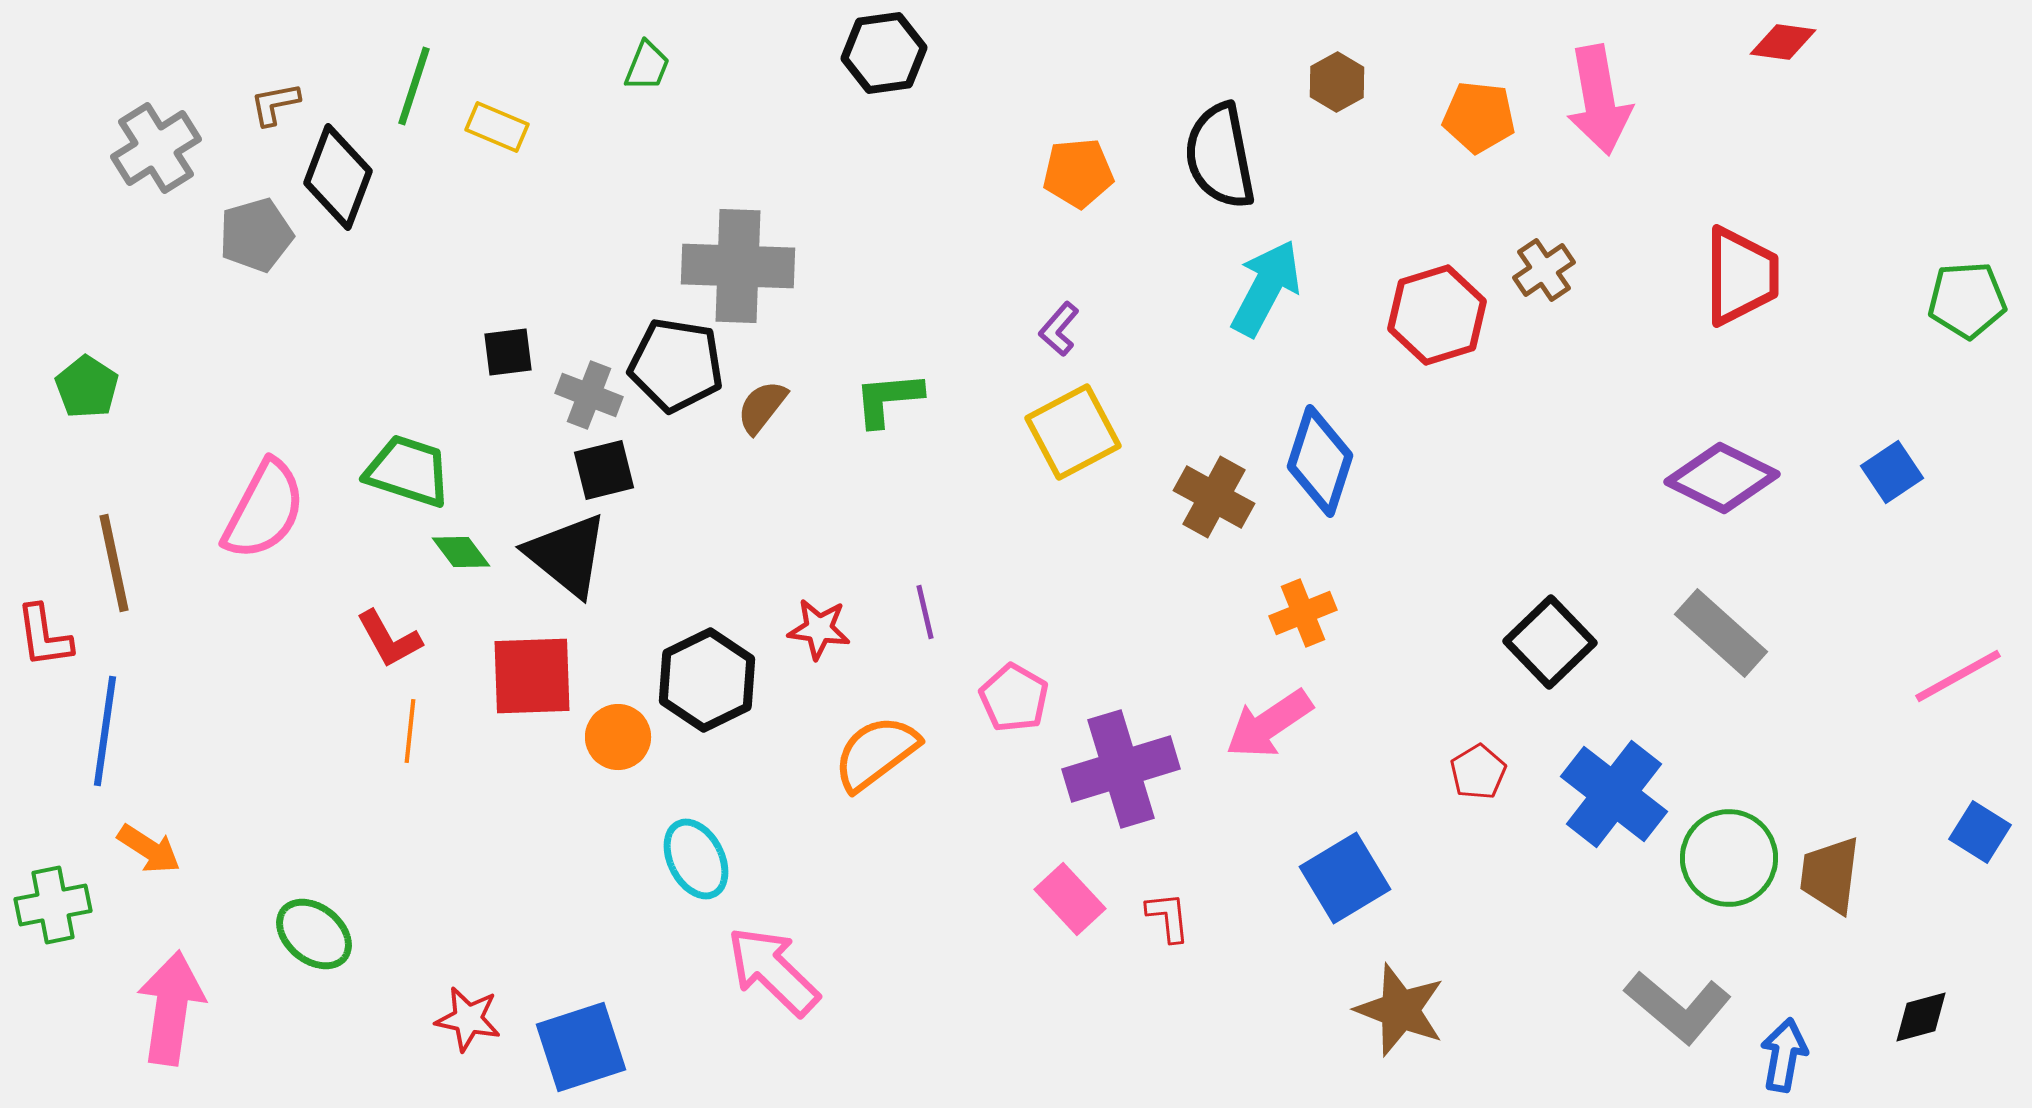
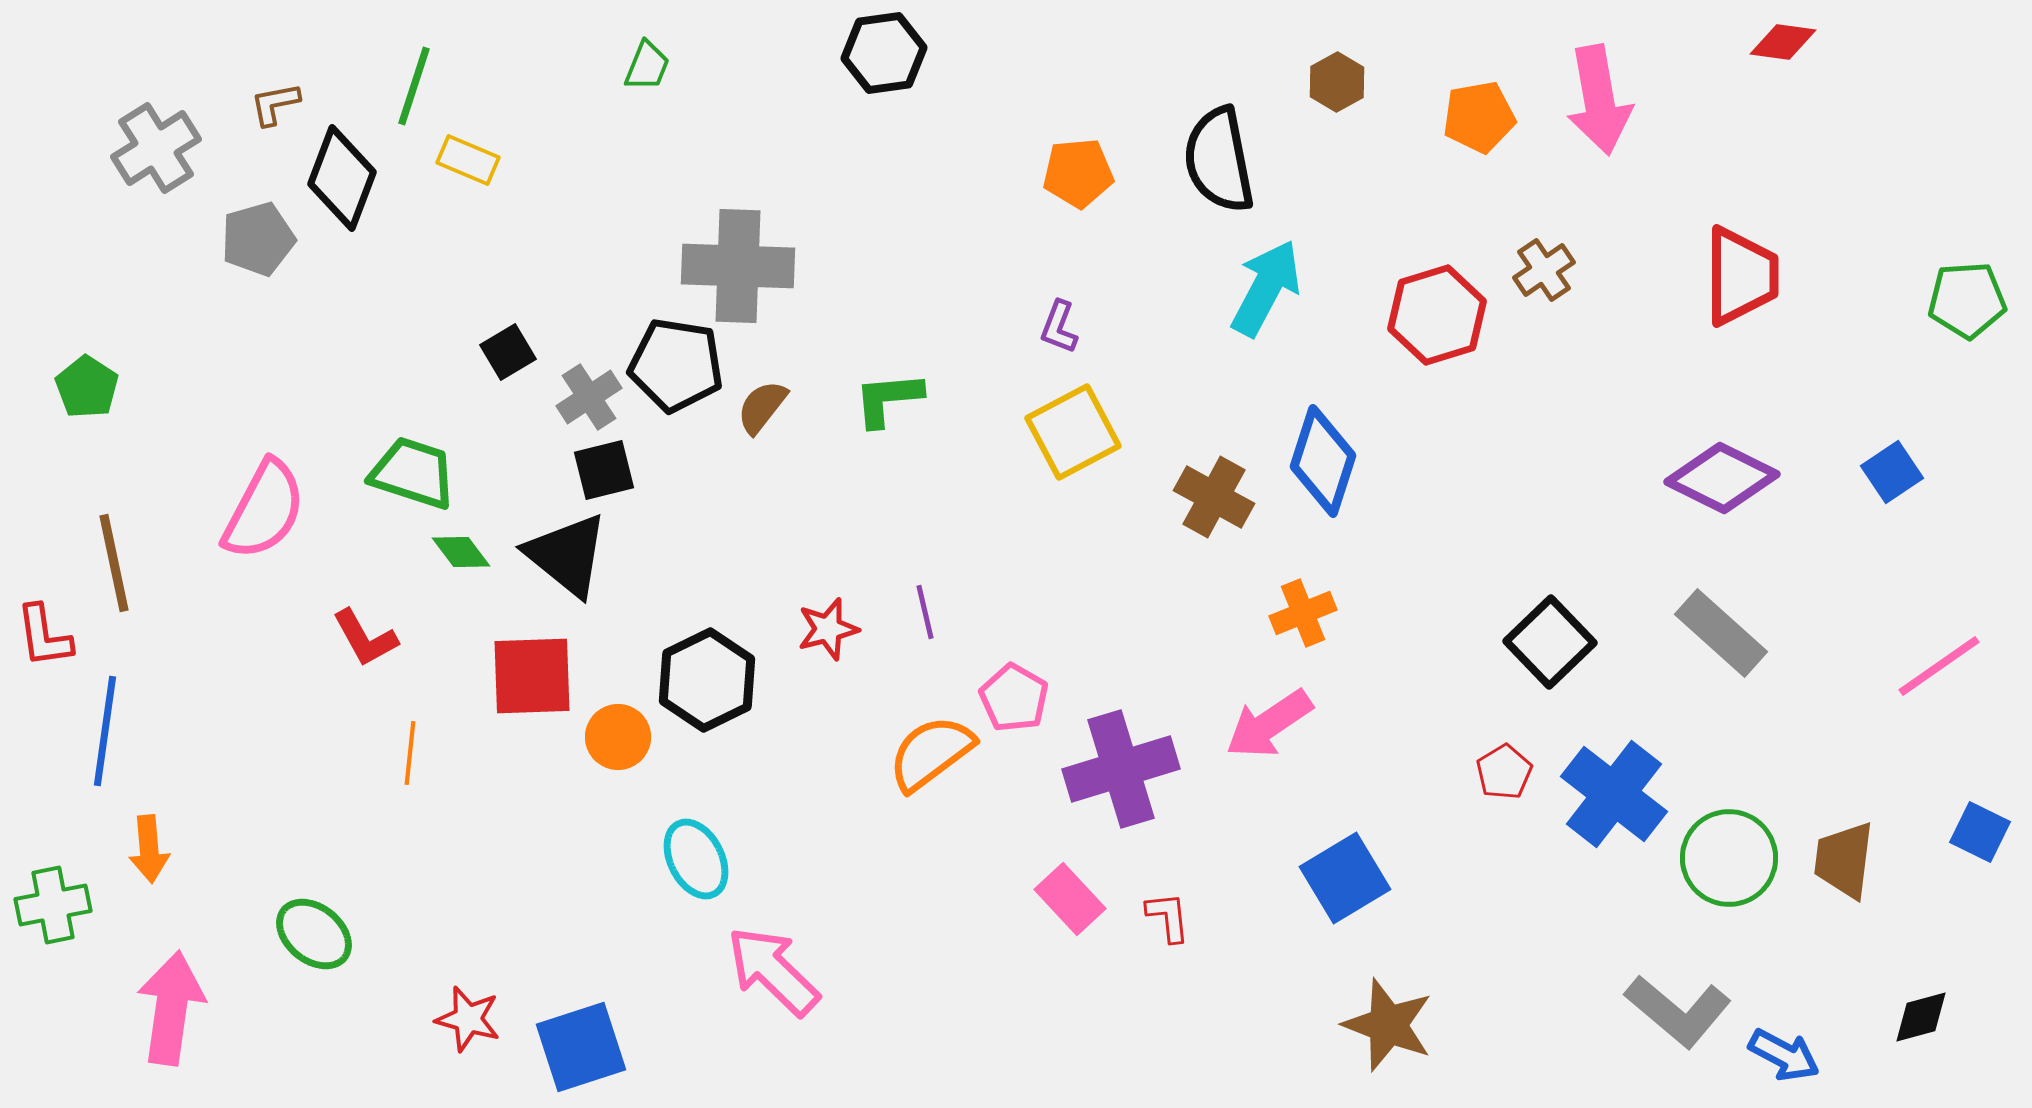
orange pentagon at (1479, 117): rotated 16 degrees counterclockwise
yellow rectangle at (497, 127): moved 29 px left, 33 px down
black semicircle at (1220, 156): moved 1 px left, 4 px down
black diamond at (338, 177): moved 4 px right, 1 px down
gray pentagon at (256, 235): moved 2 px right, 4 px down
purple L-shape at (1059, 329): moved 2 px up; rotated 20 degrees counterclockwise
black square at (508, 352): rotated 24 degrees counterclockwise
gray cross at (589, 395): moved 2 px down; rotated 36 degrees clockwise
blue diamond at (1320, 461): moved 3 px right
green trapezoid at (408, 471): moved 5 px right, 2 px down
red star at (819, 629): moved 9 px right; rotated 22 degrees counterclockwise
red L-shape at (389, 639): moved 24 px left, 1 px up
pink line at (1958, 676): moved 19 px left, 10 px up; rotated 6 degrees counterclockwise
orange line at (410, 731): moved 22 px down
orange semicircle at (876, 753): moved 55 px right
red pentagon at (1478, 772): moved 26 px right
blue square at (1980, 832): rotated 6 degrees counterclockwise
orange arrow at (149, 849): rotated 52 degrees clockwise
brown trapezoid at (1830, 875): moved 14 px right, 15 px up
gray L-shape at (1678, 1007): moved 4 px down
brown star at (1400, 1010): moved 12 px left, 15 px down
red star at (468, 1019): rotated 4 degrees clockwise
blue arrow at (1784, 1055): rotated 108 degrees clockwise
